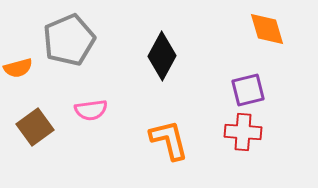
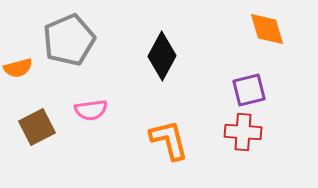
purple square: moved 1 px right
brown square: moved 2 px right; rotated 9 degrees clockwise
